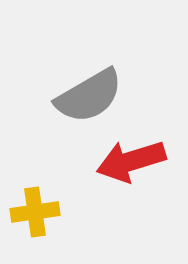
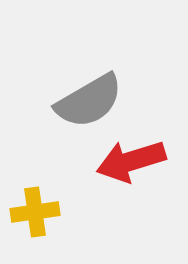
gray semicircle: moved 5 px down
